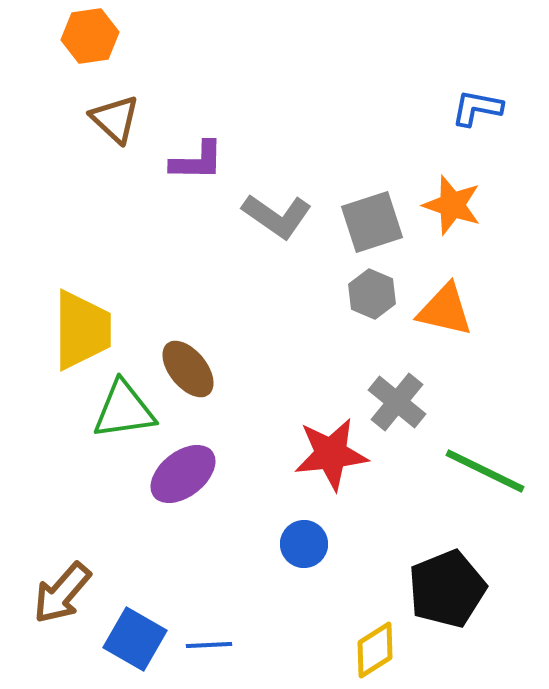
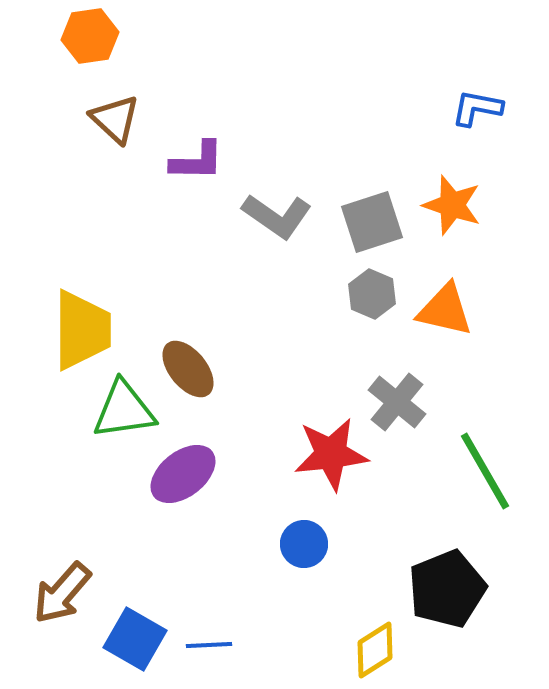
green line: rotated 34 degrees clockwise
